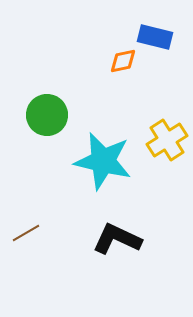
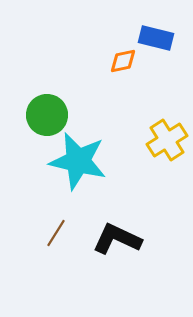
blue rectangle: moved 1 px right, 1 px down
cyan star: moved 25 px left
brown line: moved 30 px right; rotated 28 degrees counterclockwise
